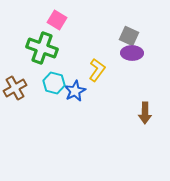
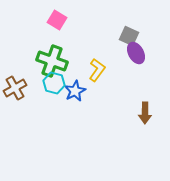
green cross: moved 10 px right, 13 px down
purple ellipse: moved 4 px right; rotated 60 degrees clockwise
